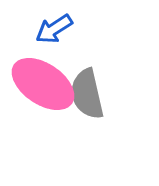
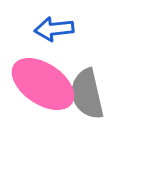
blue arrow: rotated 27 degrees clockwise
